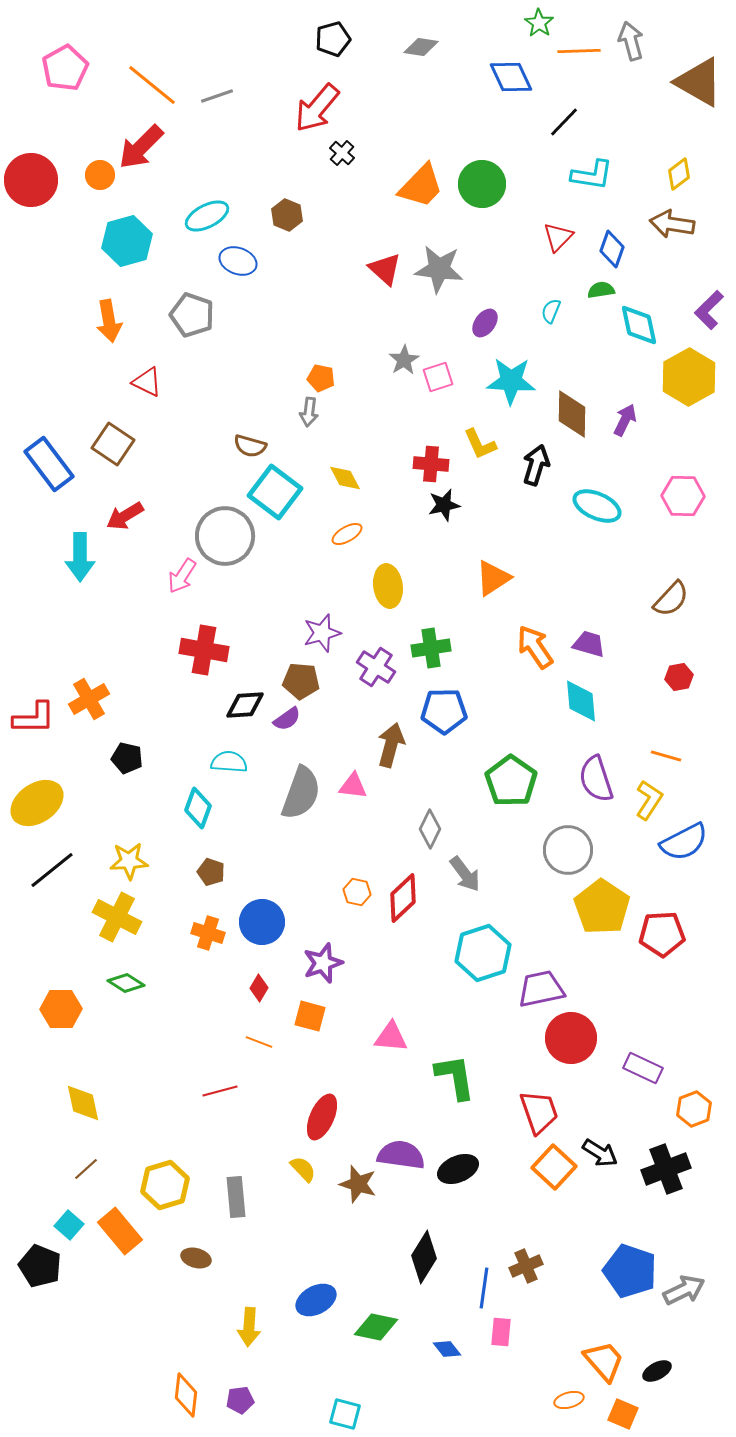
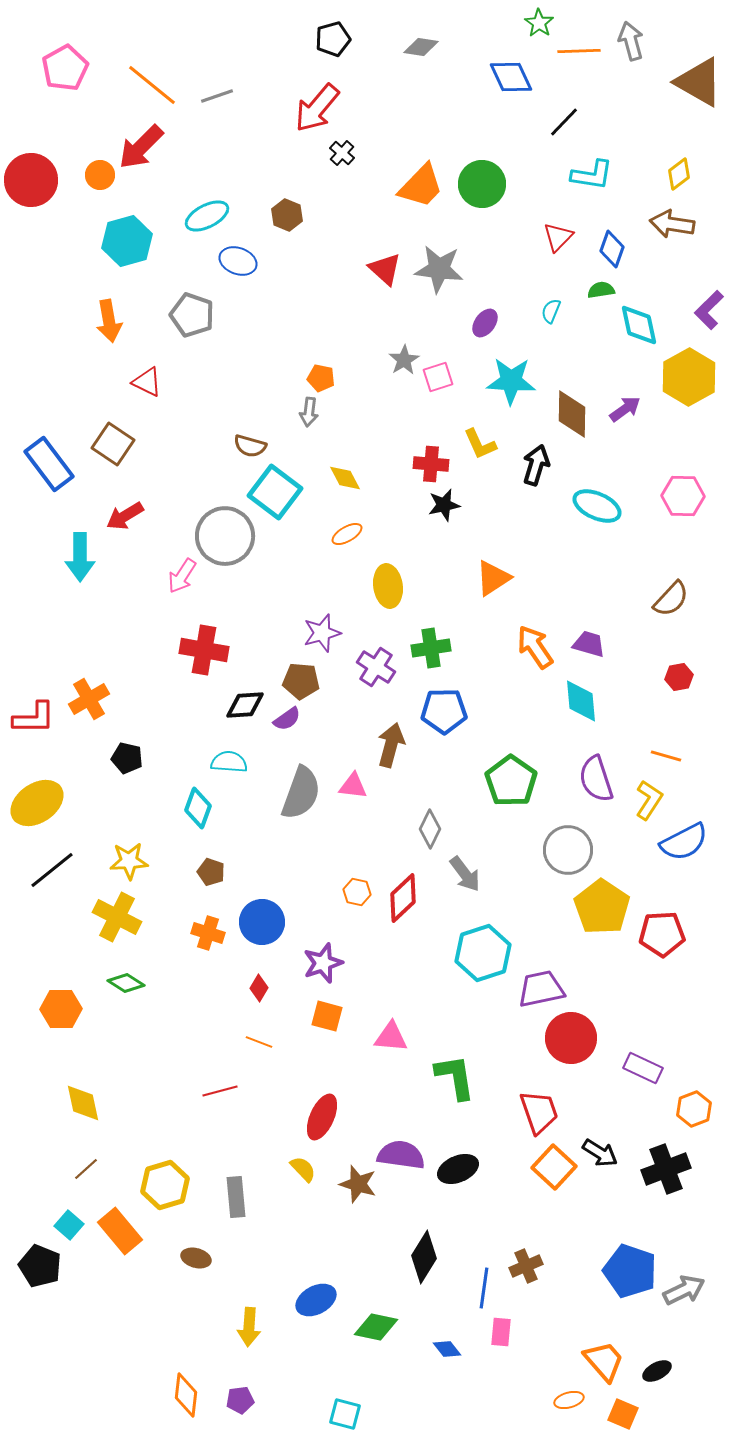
purple arrow at (625, 420): moved 11 px up; rotated 28 degrees clockwise
orange square at (310, 1016): moved 17 px right
